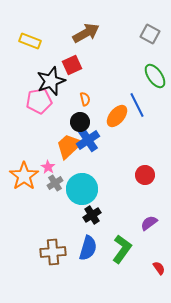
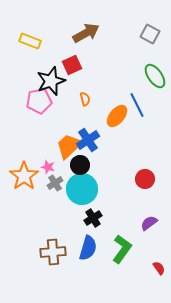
black circle: moved 43 px down
pink star: rotated 16 degrees counterclockwise
red circle: moved 4 px down
black cross: moved 1 px right, 3 px down
